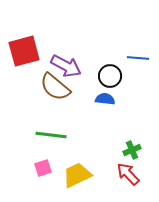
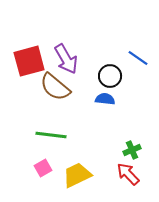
red square: moved 5 px right, 10 px down
blue line: rotated 30 degrees clockwise
purple arrow: moved 7 px up; rotated 32 degrees clockwise
pink square: rotated 12 degrees counterclockwise
